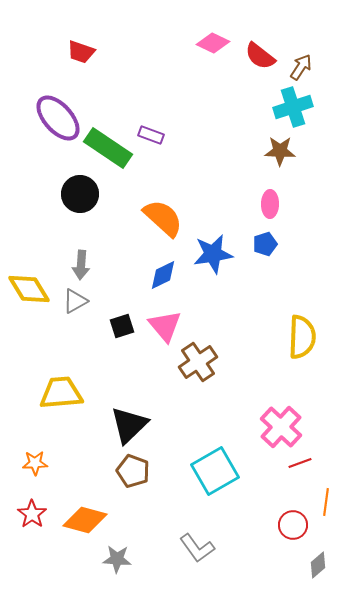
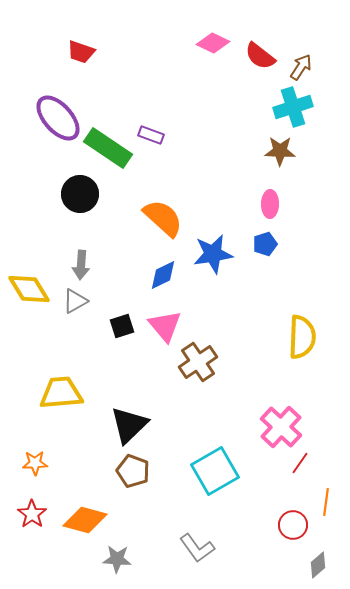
red line: rotated 35 degrees counterclockwise
